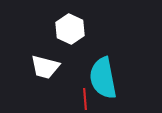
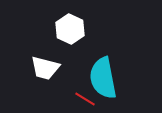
white trapezoid: moved 1 px down
red line: rotated 55 degrees counterclockwise
